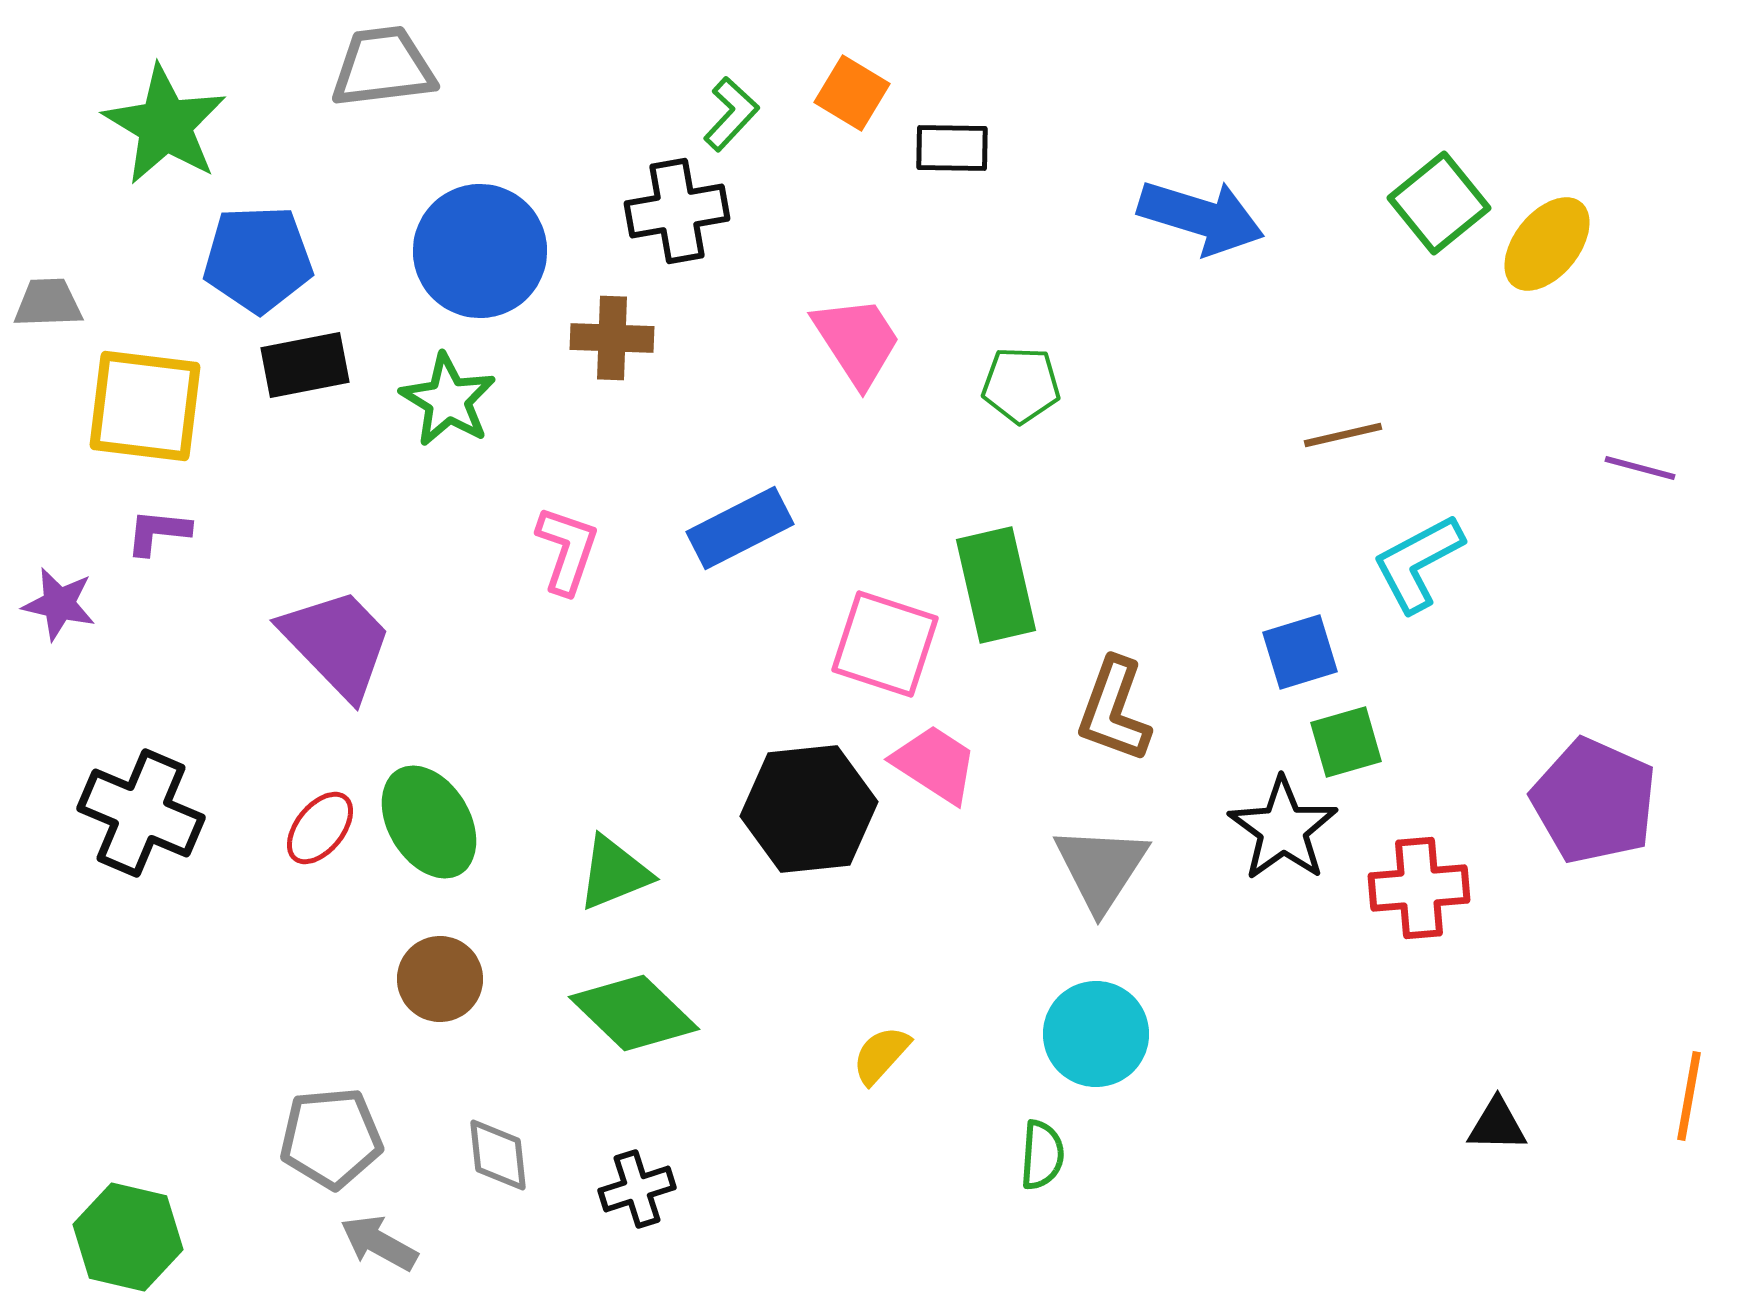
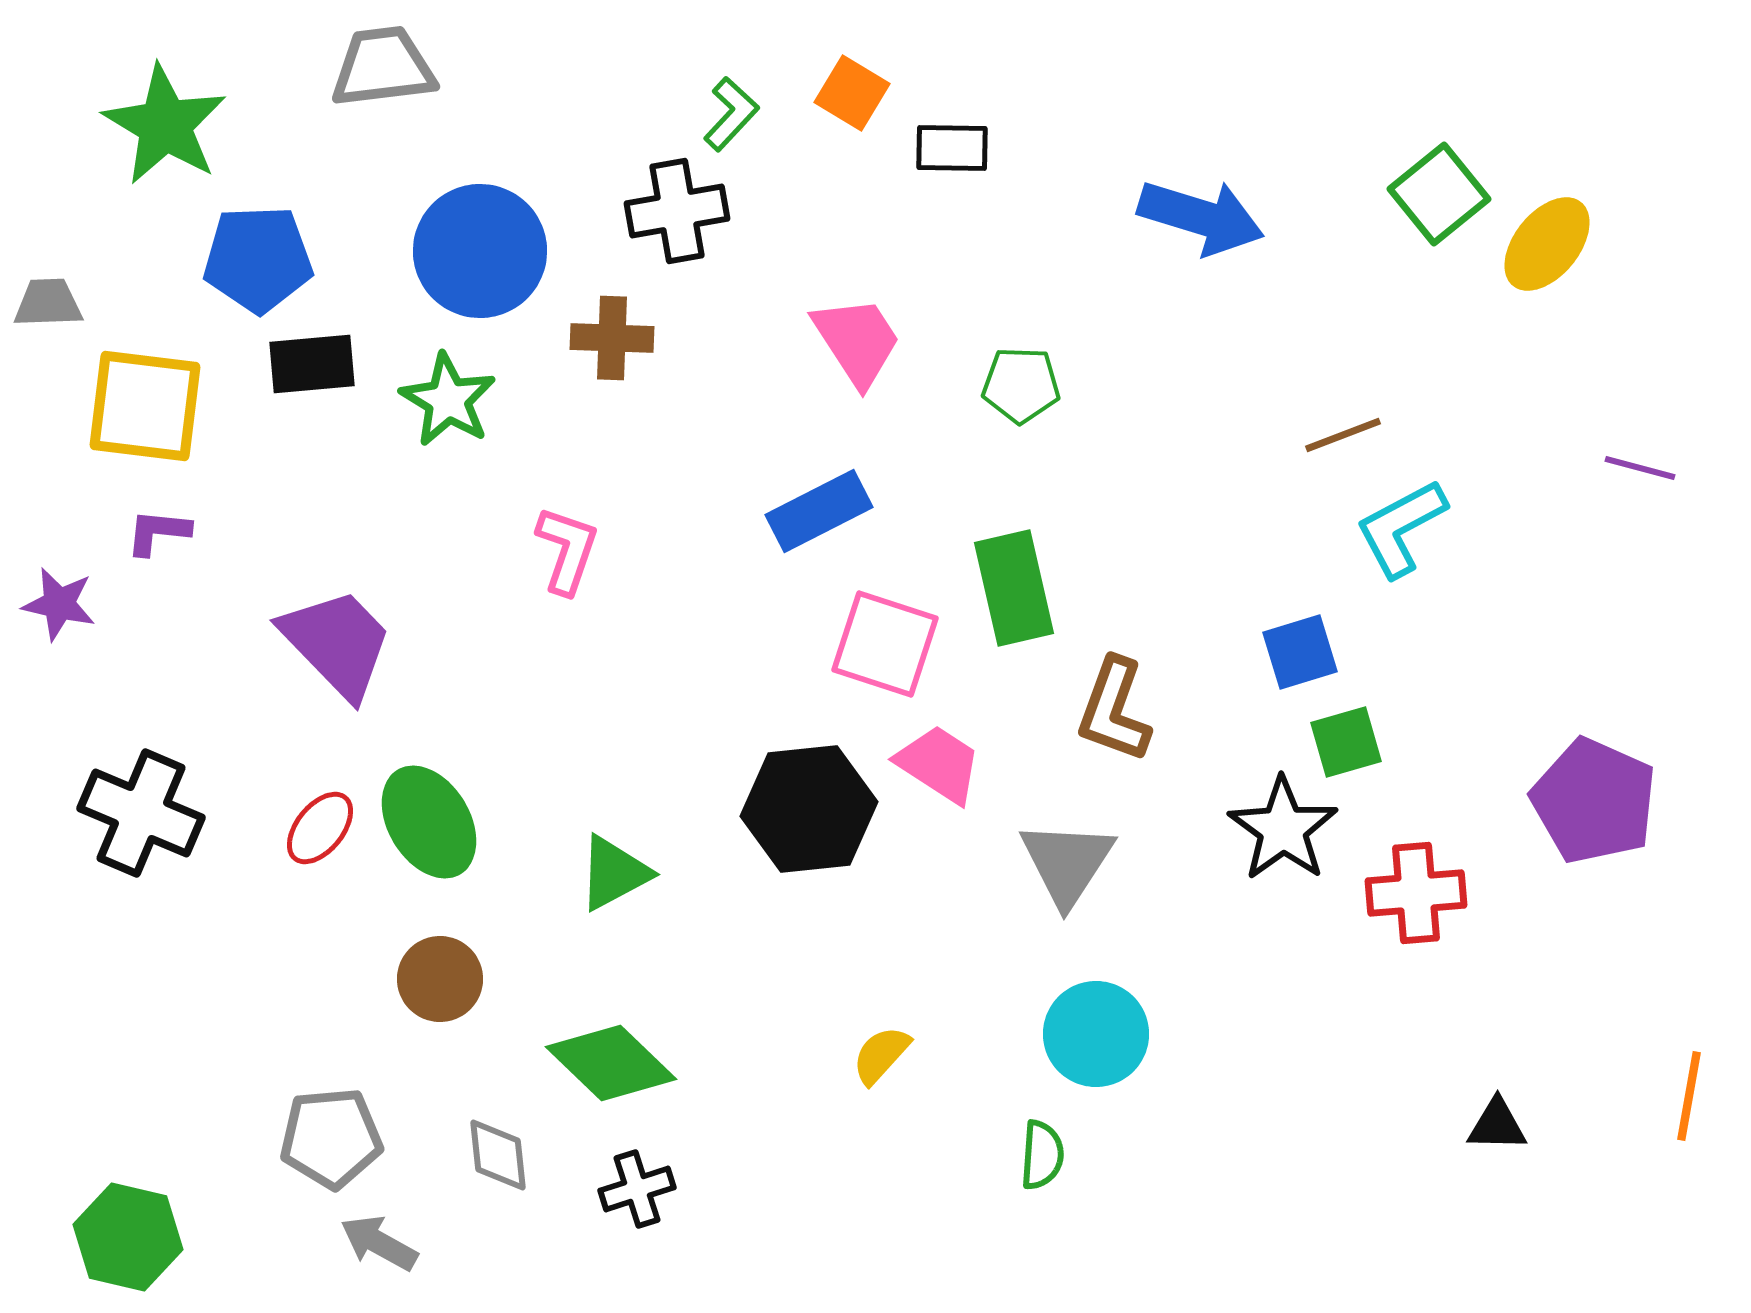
green square at (1439, 203): moved 9 px up
black rectangle at (305, 365): moved 7 px right, 1 px up; rotated 6 degrees clockwise
brown line at (1343, 435): rotated 8 degrees counterclockwise
blue rectangle at (740, 528): moved 79 px right, 17 px up
cyan L-shape at (1418, 563): moved 17 px left, 35 px up
green rectangle at (996, 585): moved 18 px right, 3 px down
pink trapezoid at (935, 764): moved 4 px right
gray triangle at (1101, 868): moved 34 px left, 5 px up
green triangle at (614, 873): rotated 6 degrees counterclockwise
red cross at (1419, 888): moved 3 px left, 5 px down
green diamond at (634, 1013): moved 23 px left, 50 px down
